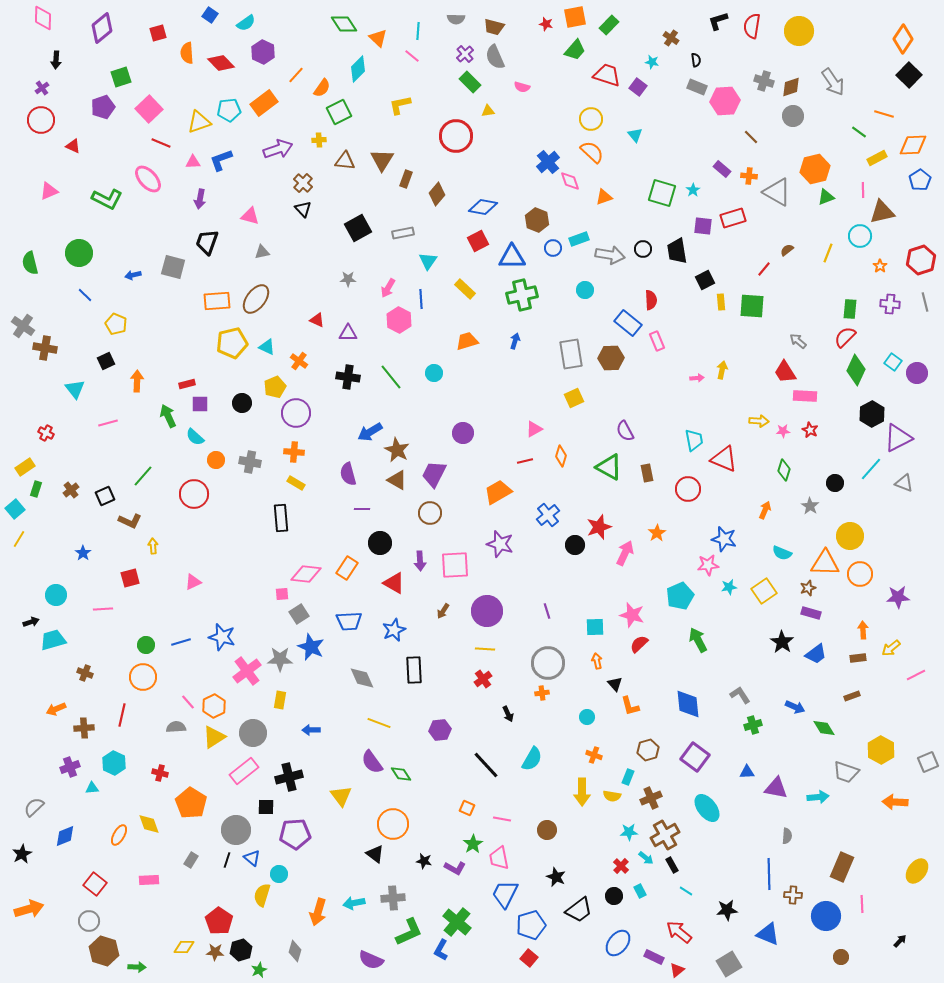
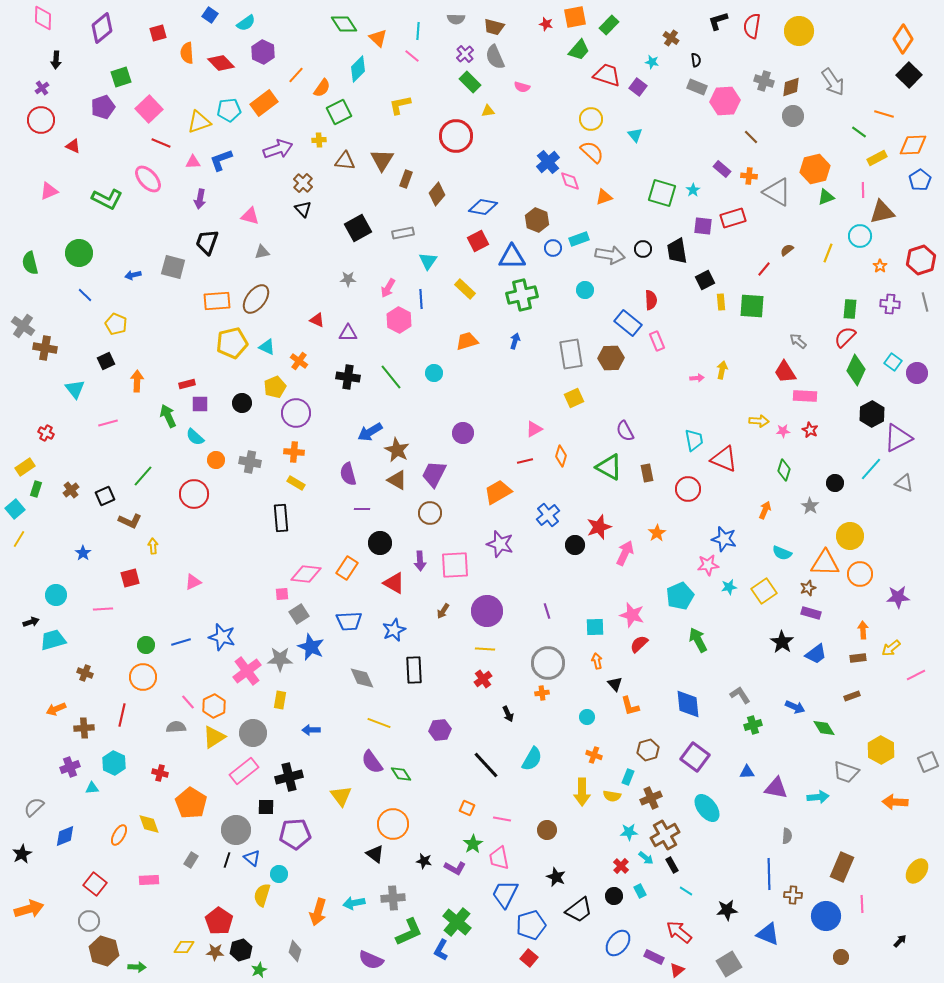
green trapezoid at (575, 50): moved 4 px right
